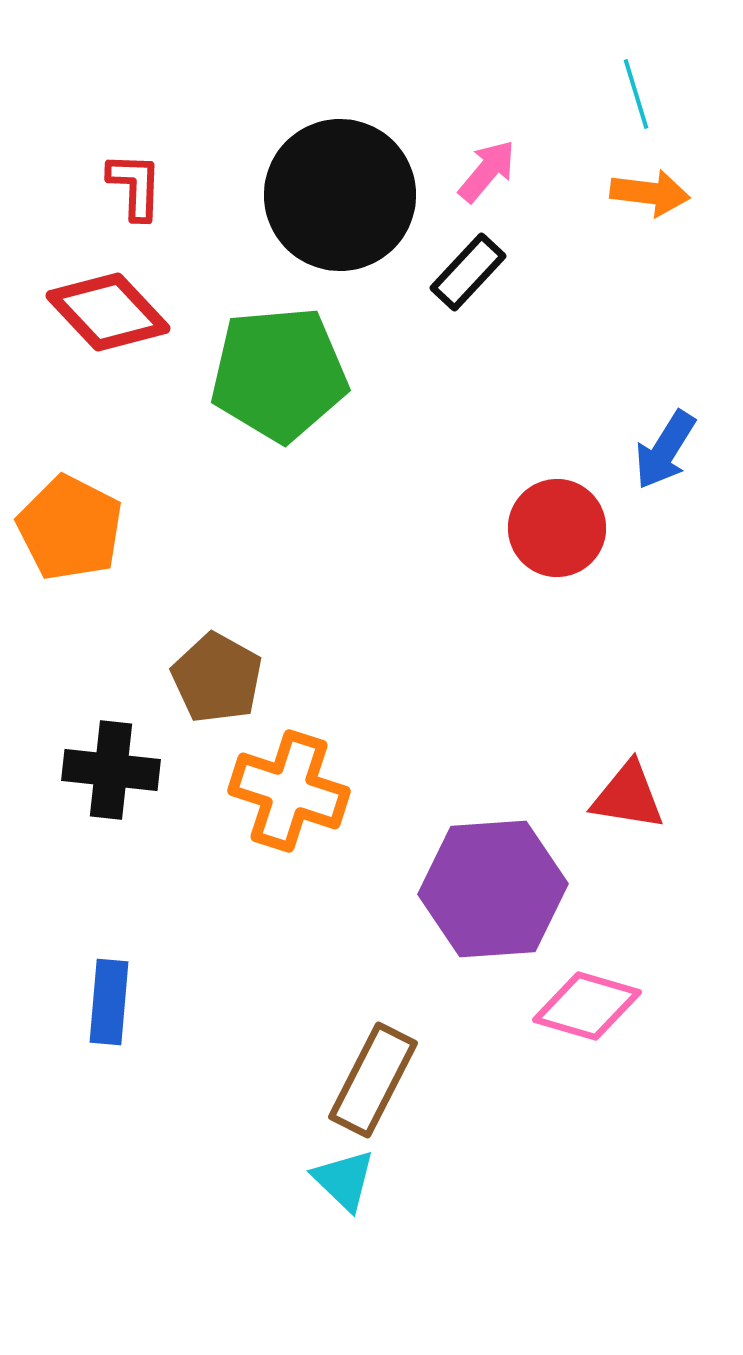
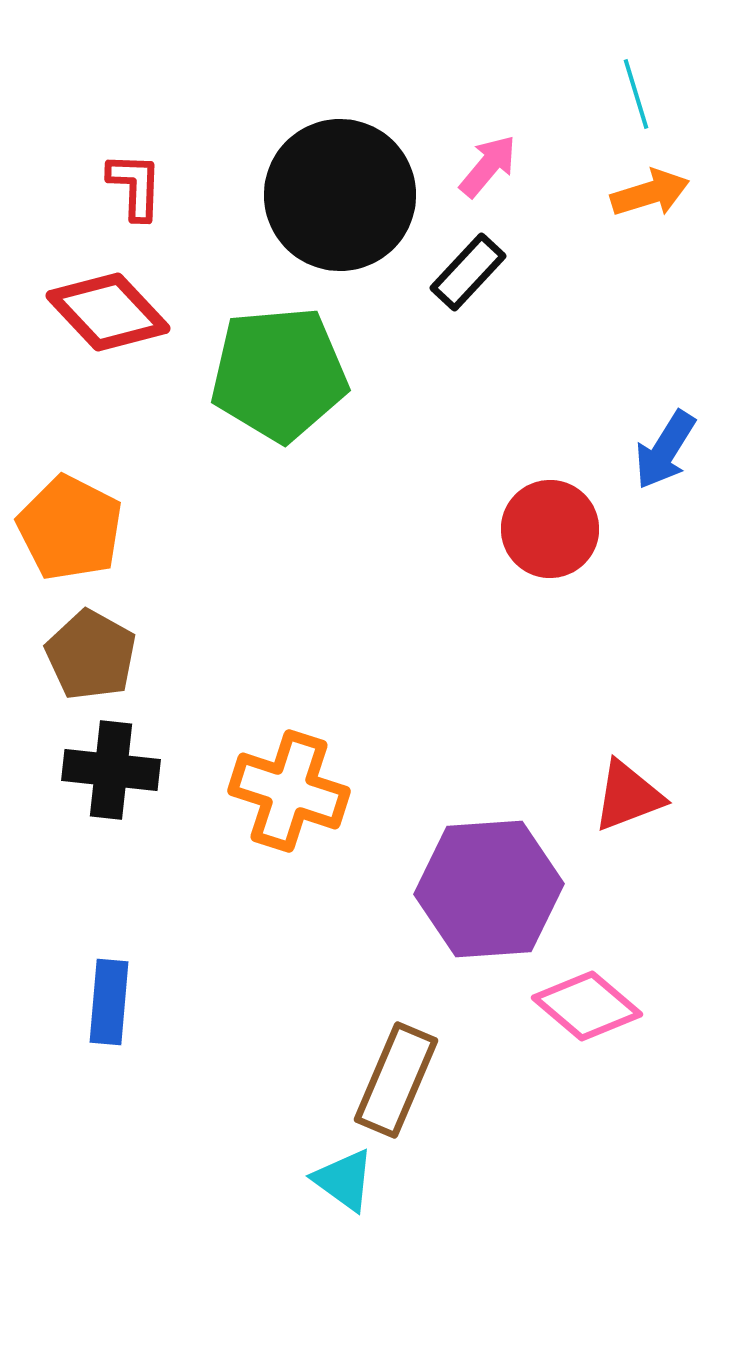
pink arrow: moved 1 px right, 5 px up
orange arrow: rotated 24 degrees counterclockwise
red circle: moved 7 px left, 1 px down
brown pentagon: moved 126 px left, 23 px up
red triangle: rotated 30 degrees counterclockwise
purple hexagon: moved 4 px left
pink diamond: rotated 24 degrees clockwise
brown rectangle: moved 23 px right; rotated 4 degrees counterclockwise
cyan triangle: rotated 8 degrees counterclockwise
